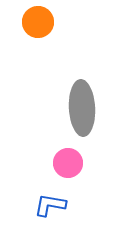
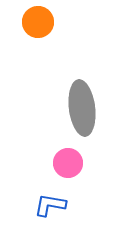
gray ellipse: rotated 4 degrees counterclockwise
